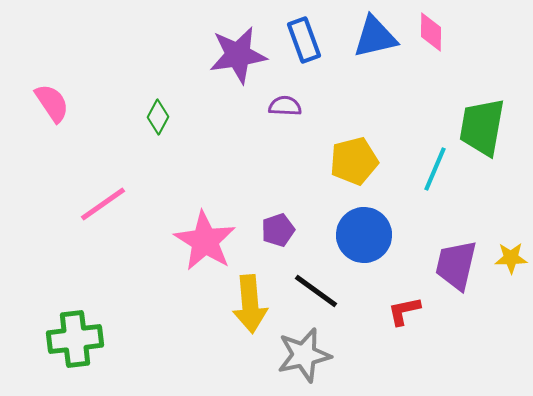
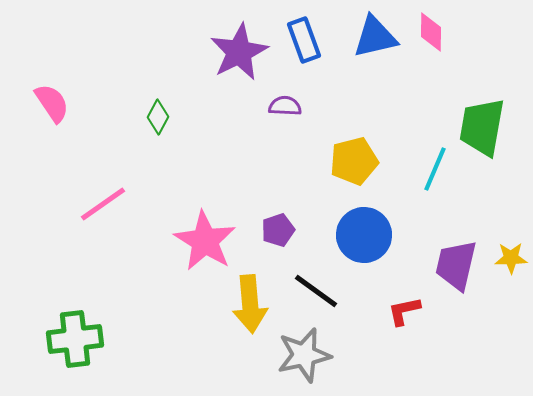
purple star: moved 1 px right, 3 px up; rotated 18 degrees counterclockwise
